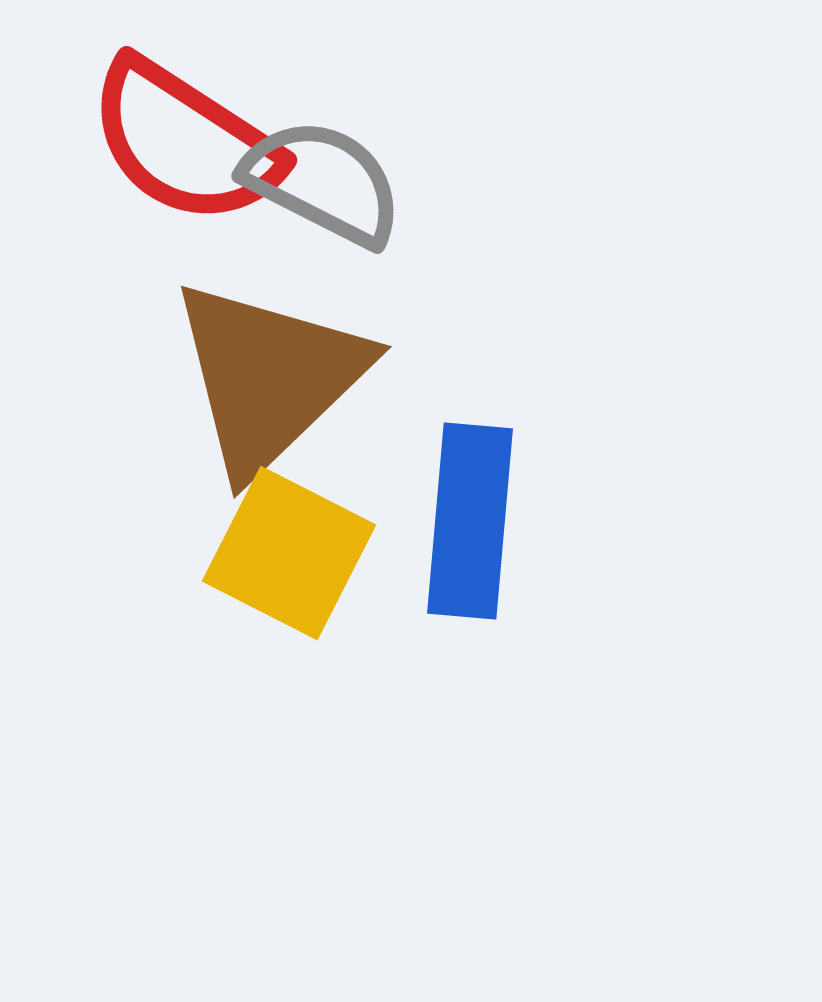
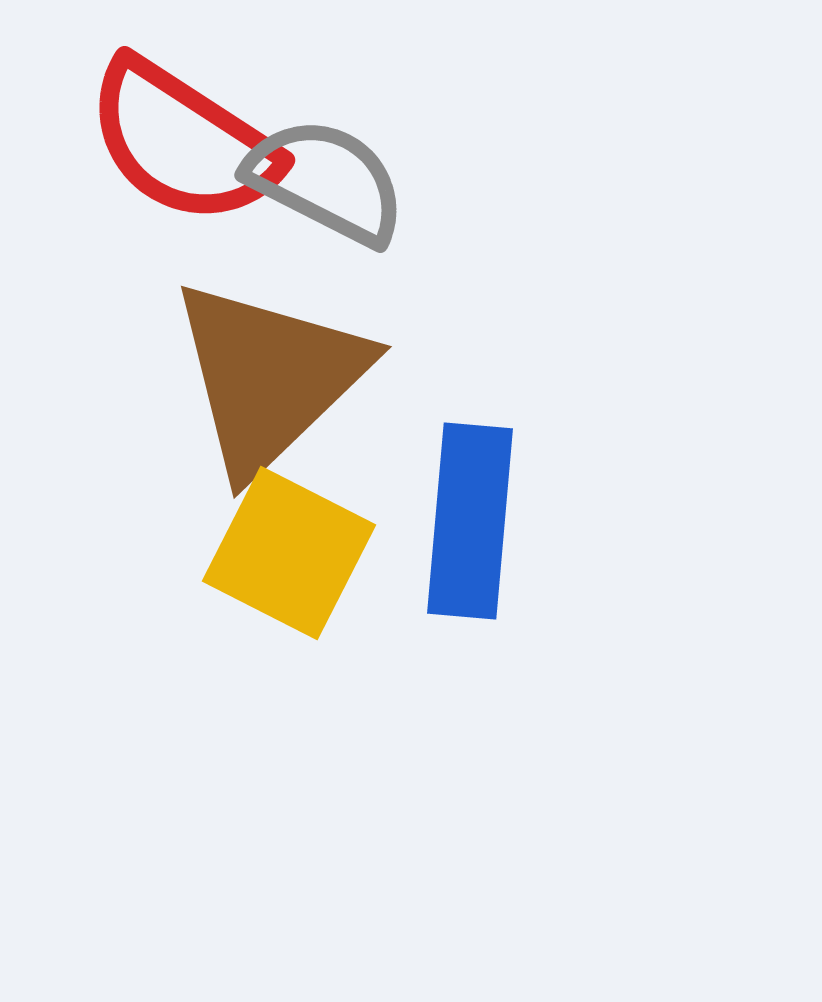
red semicircle: moved 2 px left
gray semicircle: moved 3 px right, 1 px up
